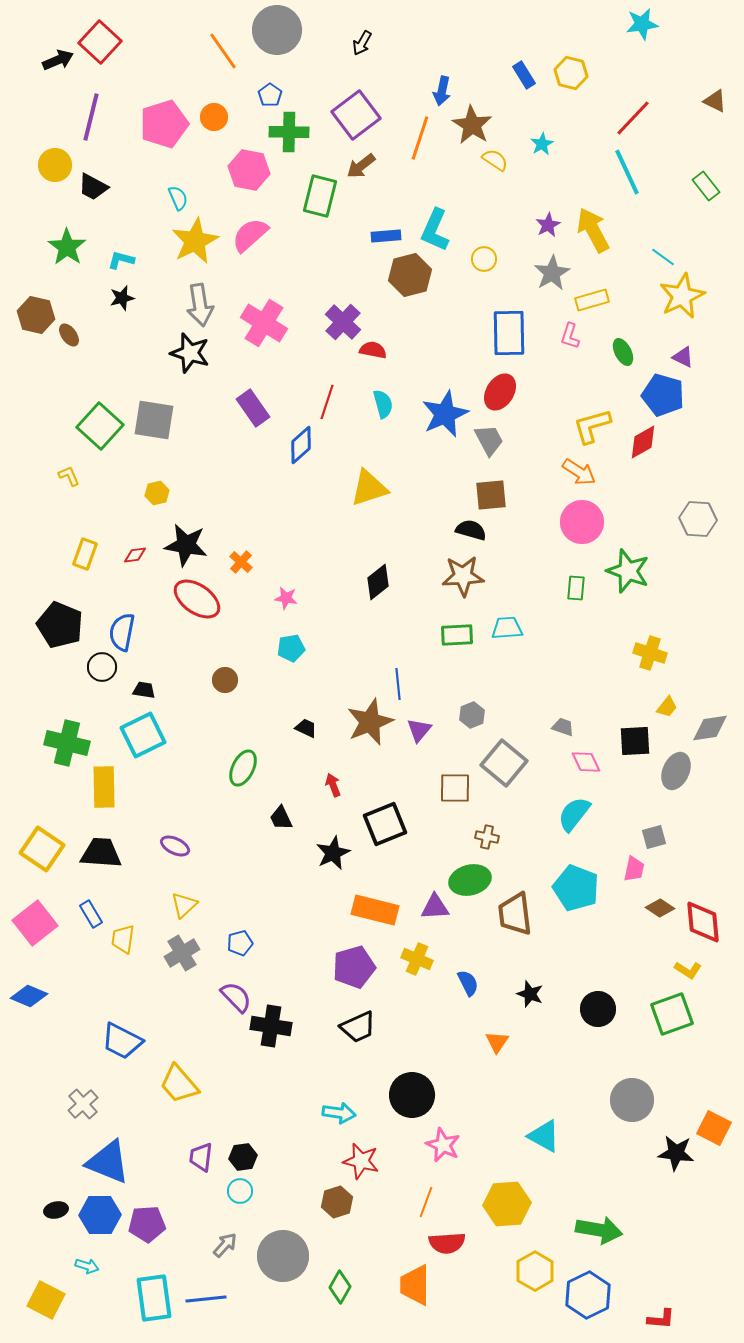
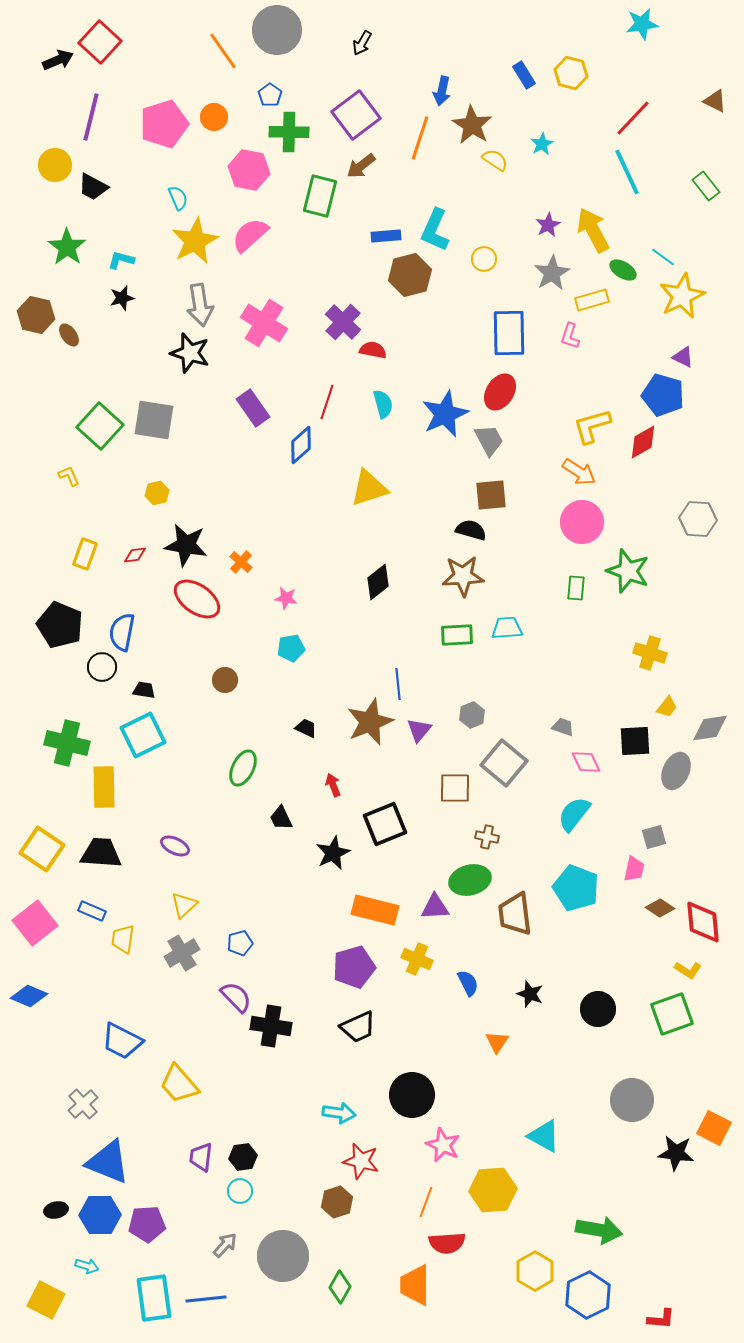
green ellipse at (623, 352): moved 82 px up; rotated 32 degrees counterclockwise
blue rectangle at (91, 914): moved 1 px right, 3 px up; rotated 36 degrees counterclockwise
yellow hexagon at (507, 1204): moved 14 px left, 14 px up
